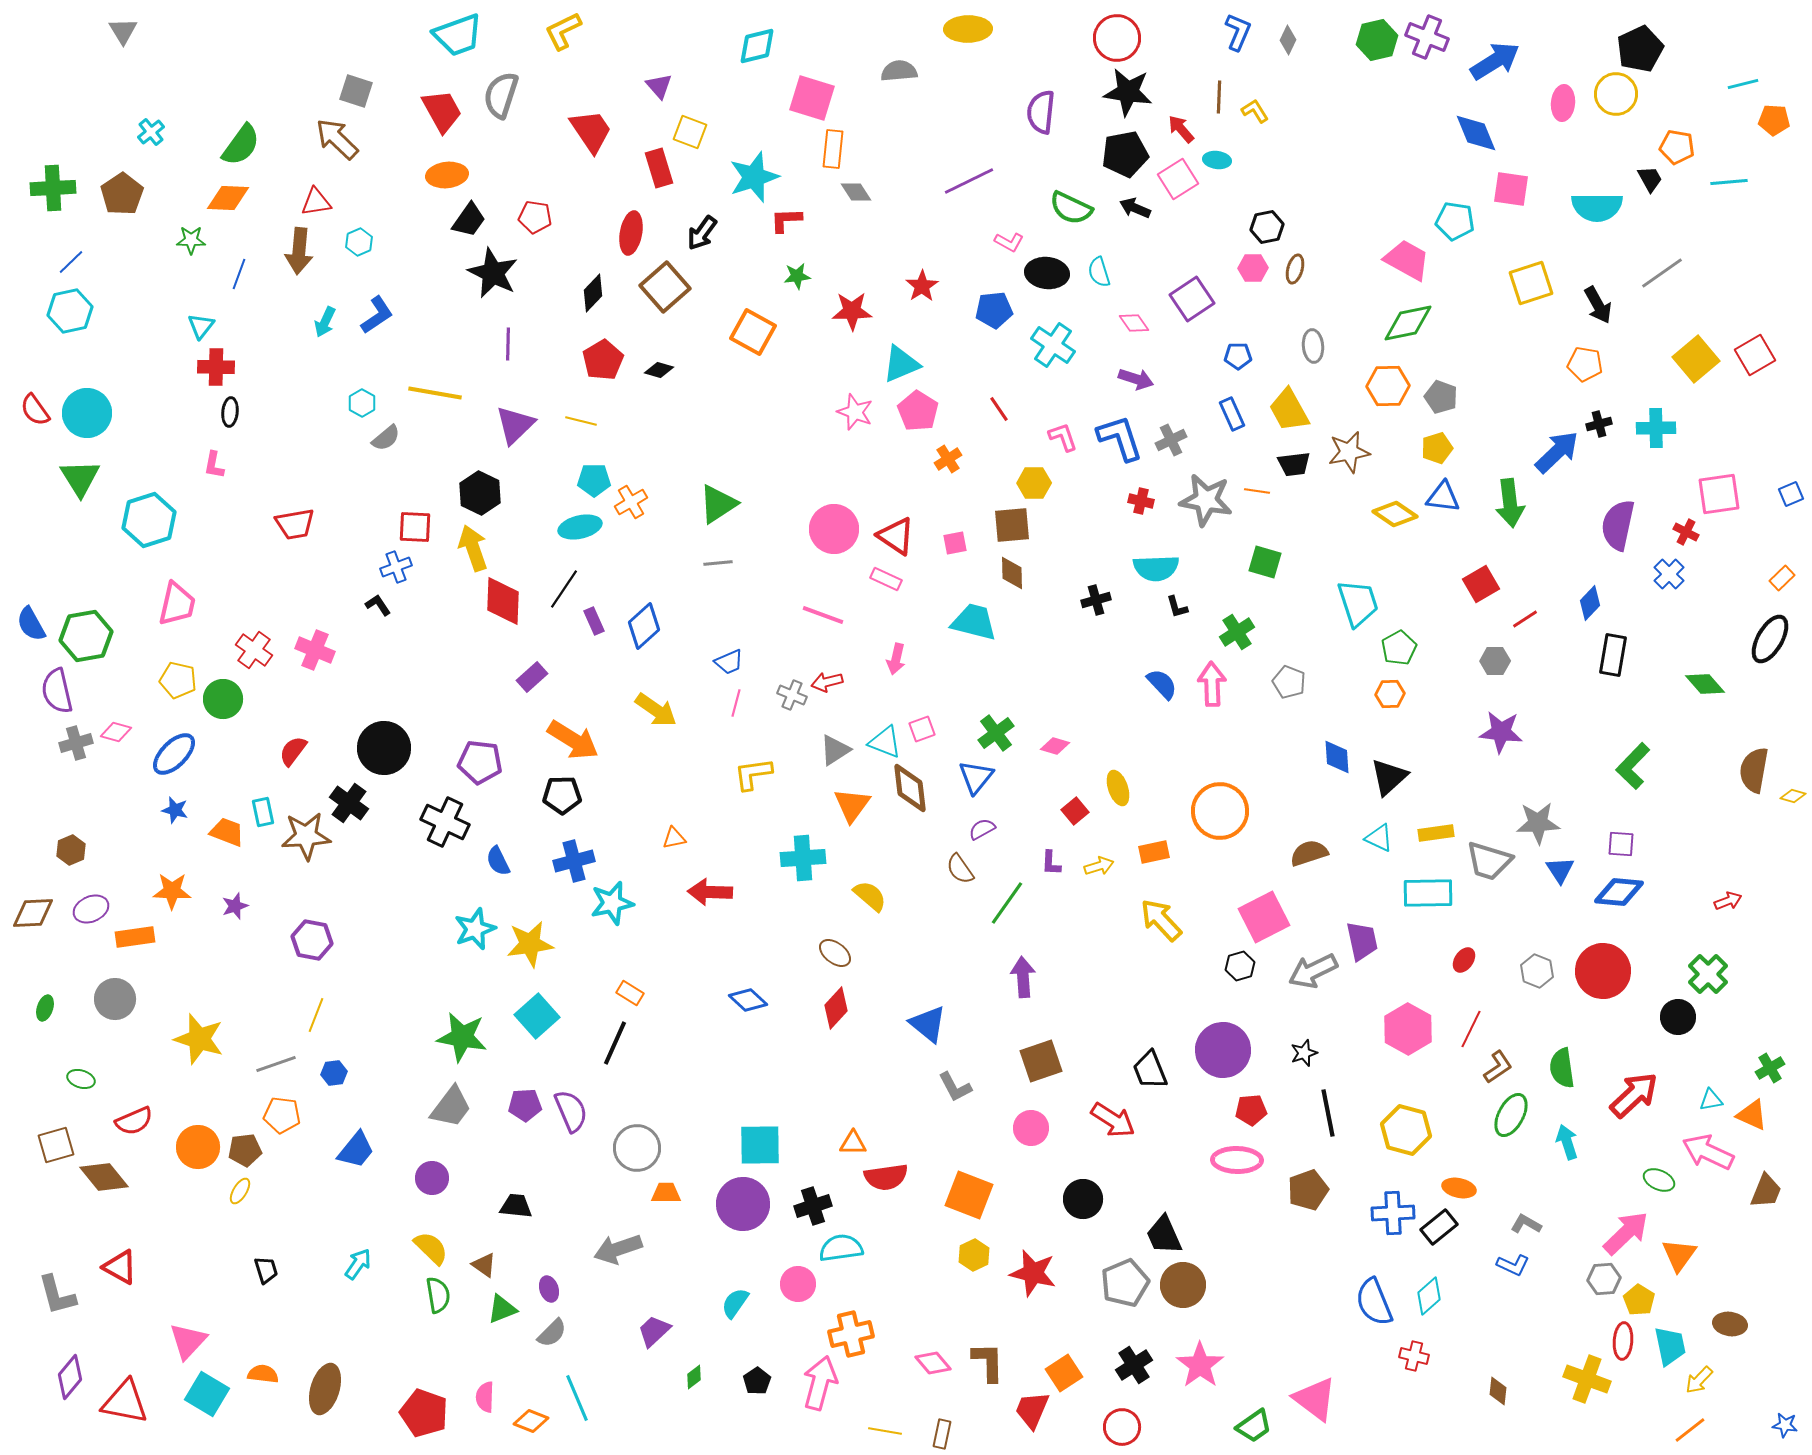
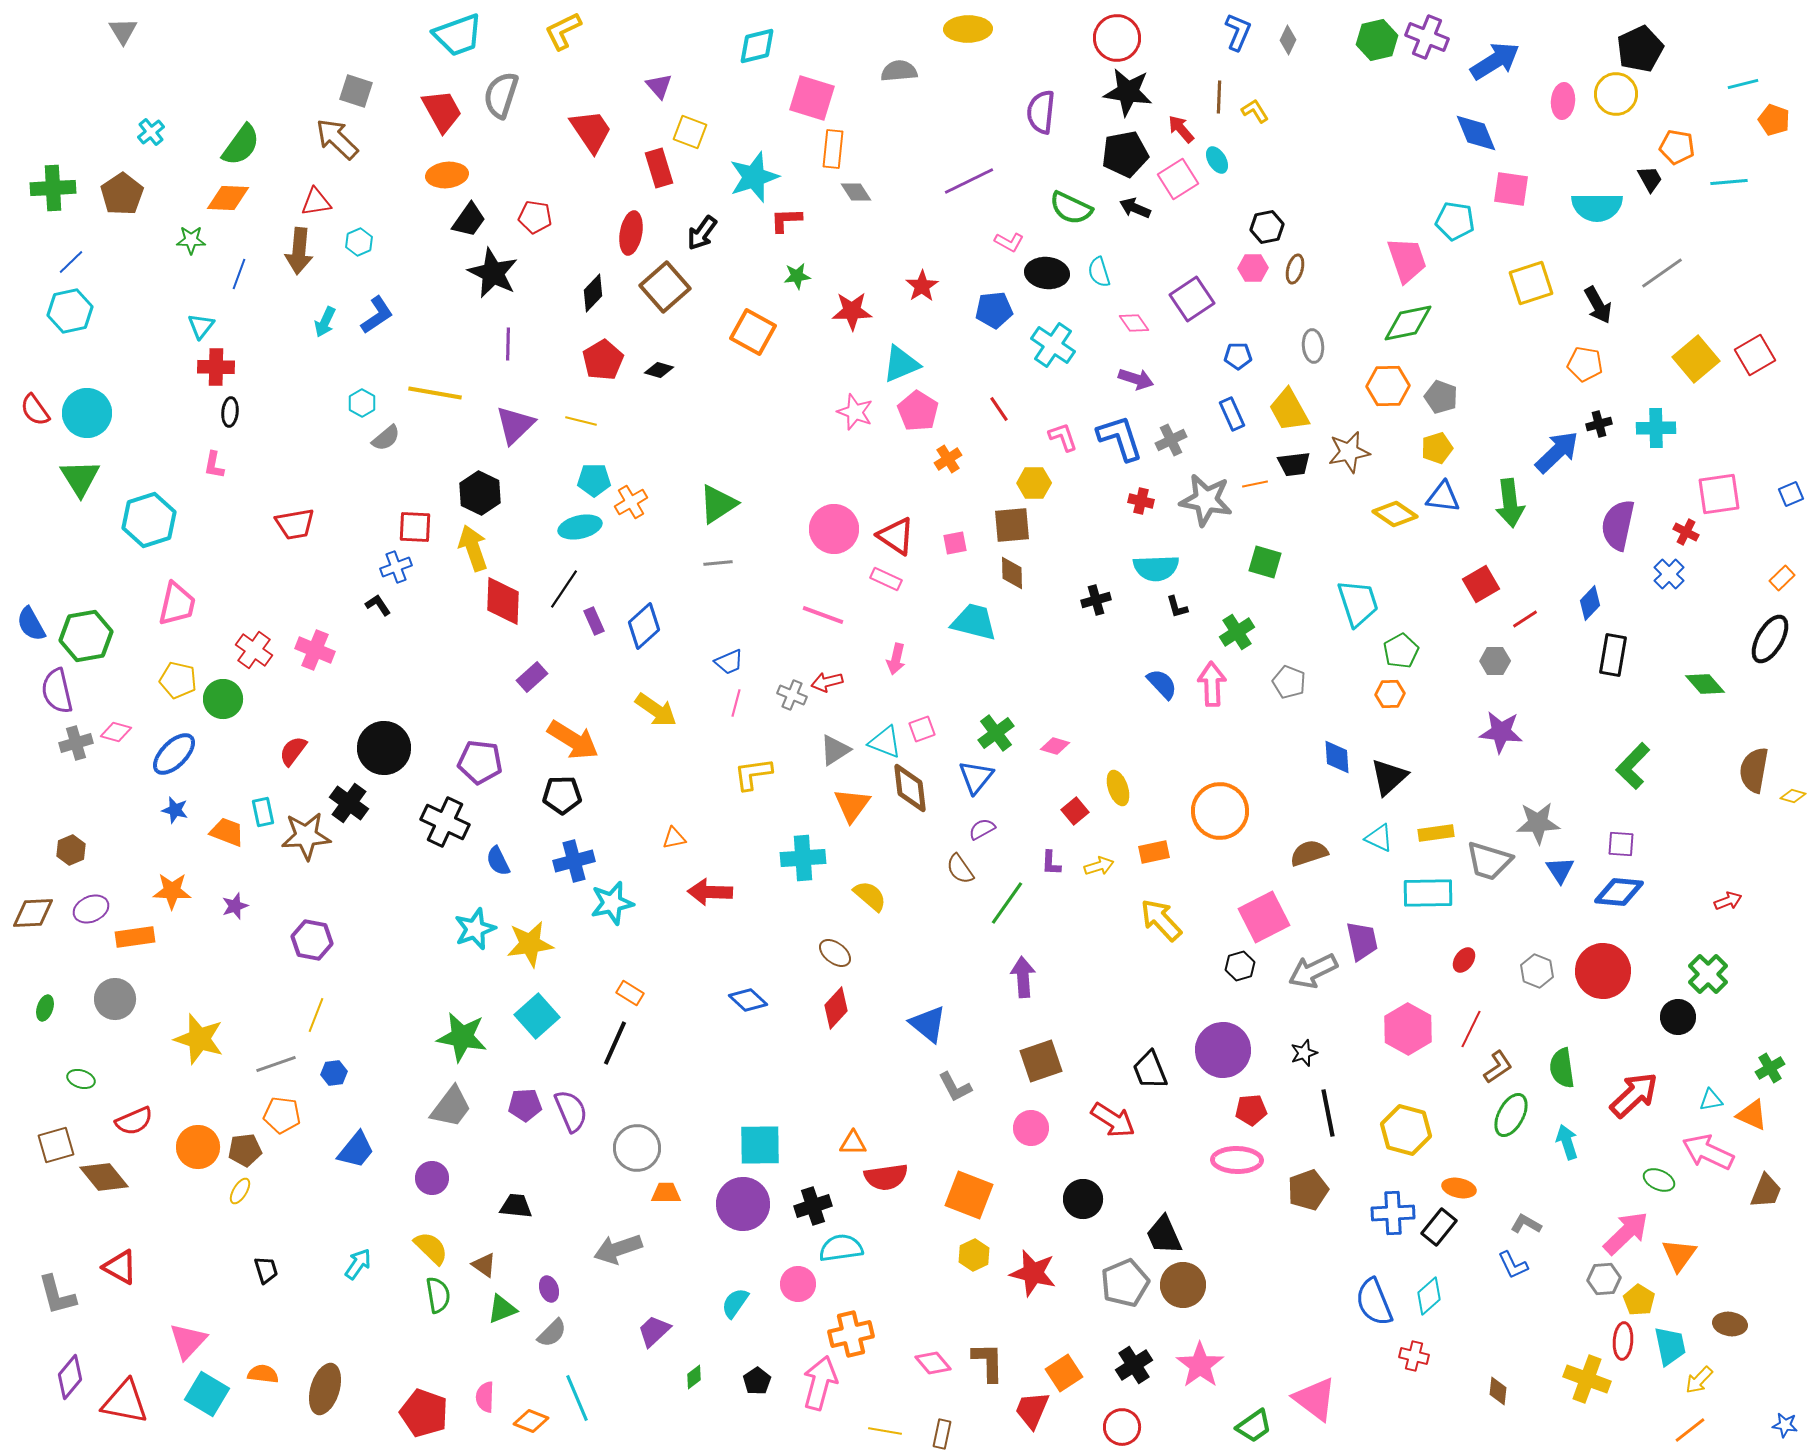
pink ellipse at (1563, 103): moved 2 px up
orange pentagon at (1774, 120): rotated 16 degrees clockwise
cyan ellipse at (1217, 160): rotated 52 degrees clockwise
pink trapezoid at (1407, 260): rotated 42 degrees clockwise
orange line at (1257, 491): moved 2 px left, 7 px up; rotated 20 degrees counterclockwise
green pentagon at (1399, 648): moved 2 px right, 3 px down
black rectangle at (1439, 1227): rotated 12 degrees counterclockwise
blue L-shape at (1513, 1265): rotated 40 degrees clockwise
